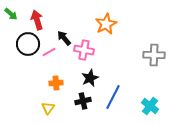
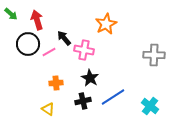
black star: rotated 18 degrees counterclockwise
blue line: rotated 30 degrees clockwise
yellow triangle: moved 1 px down; rotated 32 degrees counterclockwise
